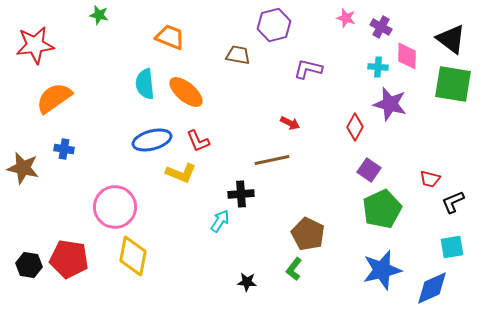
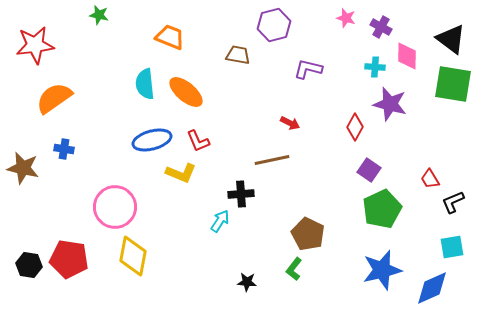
cyan cross: moved 3 px left
red trapezoid: rotated 45 degrees clockwise
